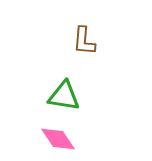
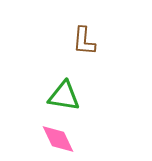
pink diamond: rotated 9 degrees clockwise
